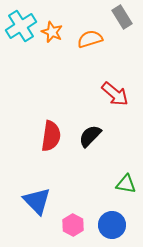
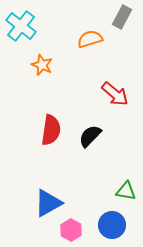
gray rectangle: rotated 60 degrees clockwise
cyan cross: rotated 20 degrees counterclockwise
orange star: moved 10 px left, 33 px down
red semicircle: moved 6 px up
green triangle: moved 7 px down
blue triangle: moved 11 px right, 2 px down; rotated 44 degrees clockwise
pink hexagon: moved 2 px left, 5 px down
